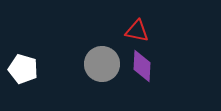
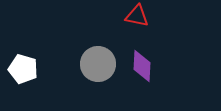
red triangle: moved 15 px up
gray circle: moved 4 px left
